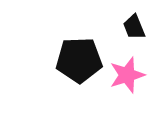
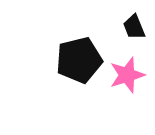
black pentagon: rotated 12 degrees counterclockwise
